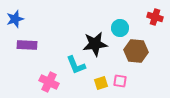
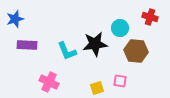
red cross: moved 5 px left
cyan L-shape: moved 9 px left, 14 px up
yellow square: moved 4 px left, 5 px down
